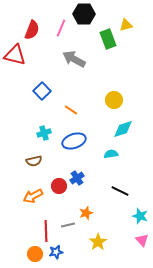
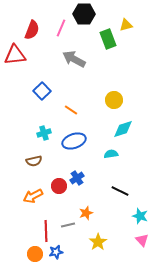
red triangle: rotated 20 degrees counterclockwise
